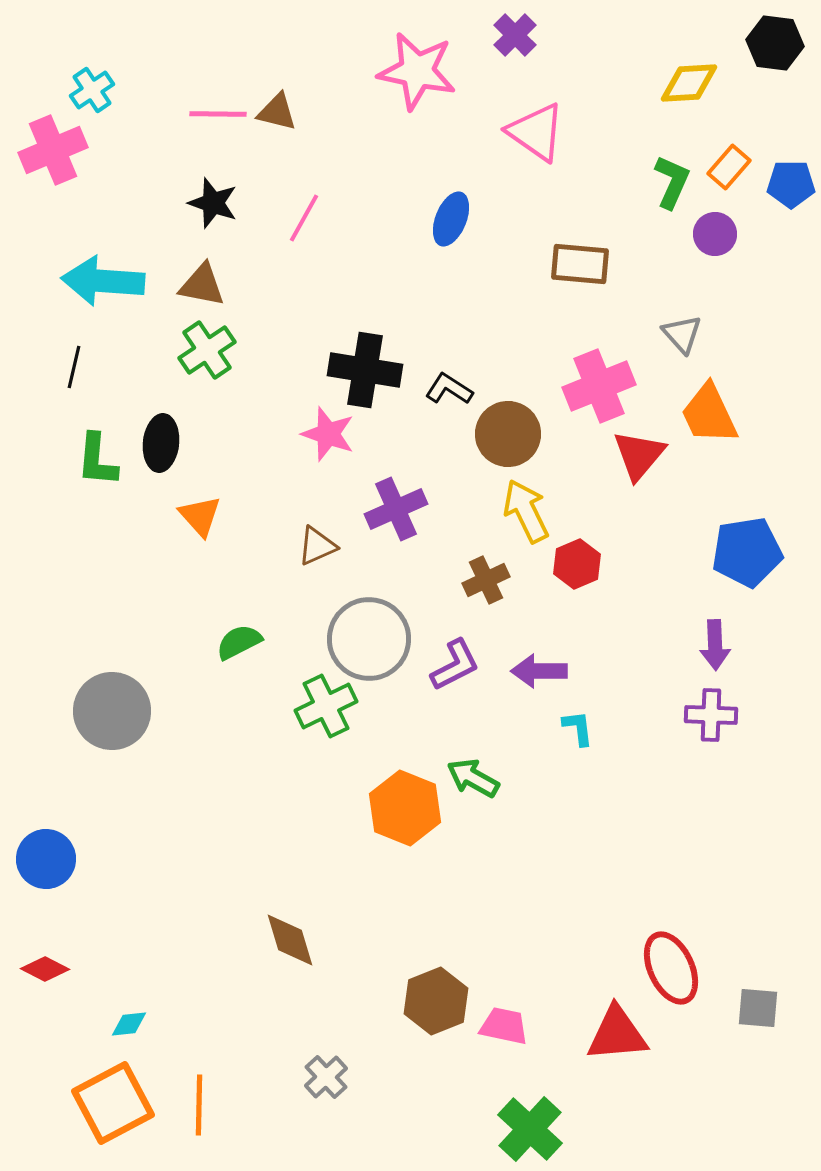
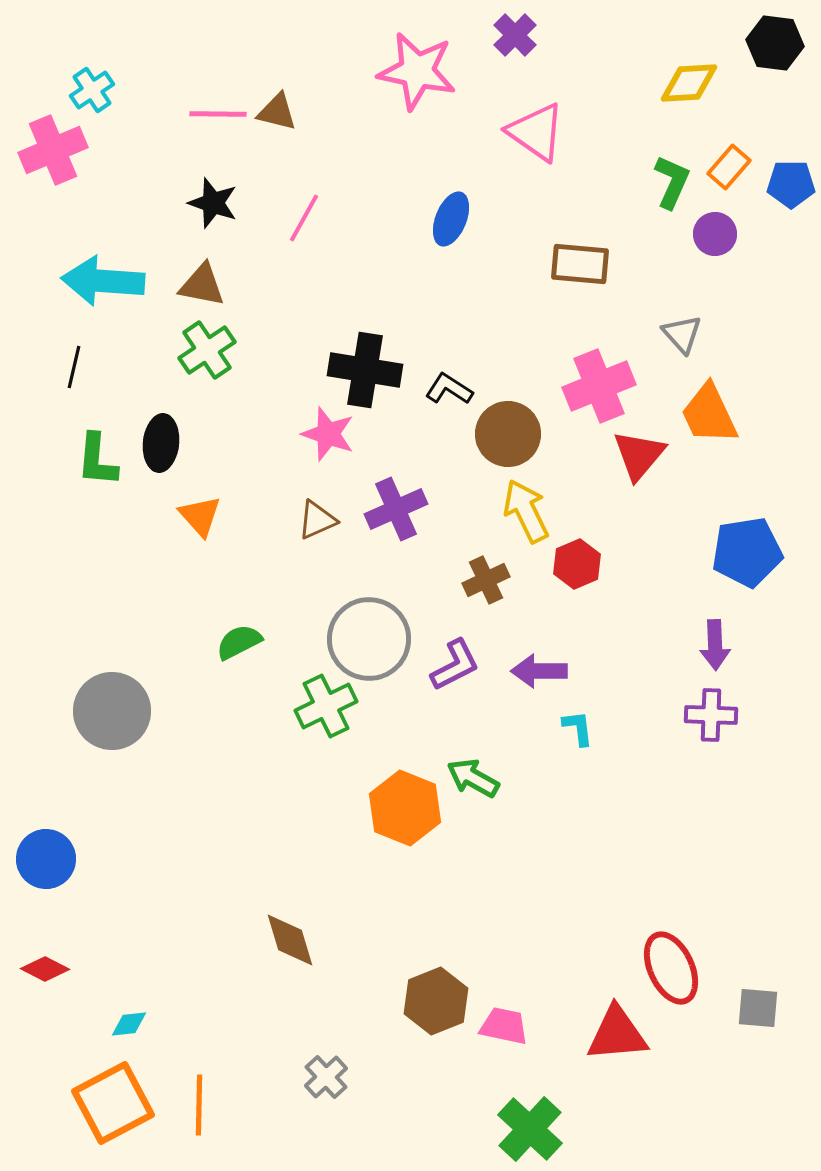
brown triangle at (317, 546): moved 26 px up
